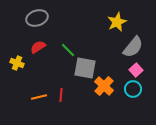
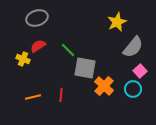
red semicircle: moved 1 px up
yellow cross: moved 6 px right, 4 px up
pink square: moved 4 px right, 1 px down
orange line: moved 6 px left
